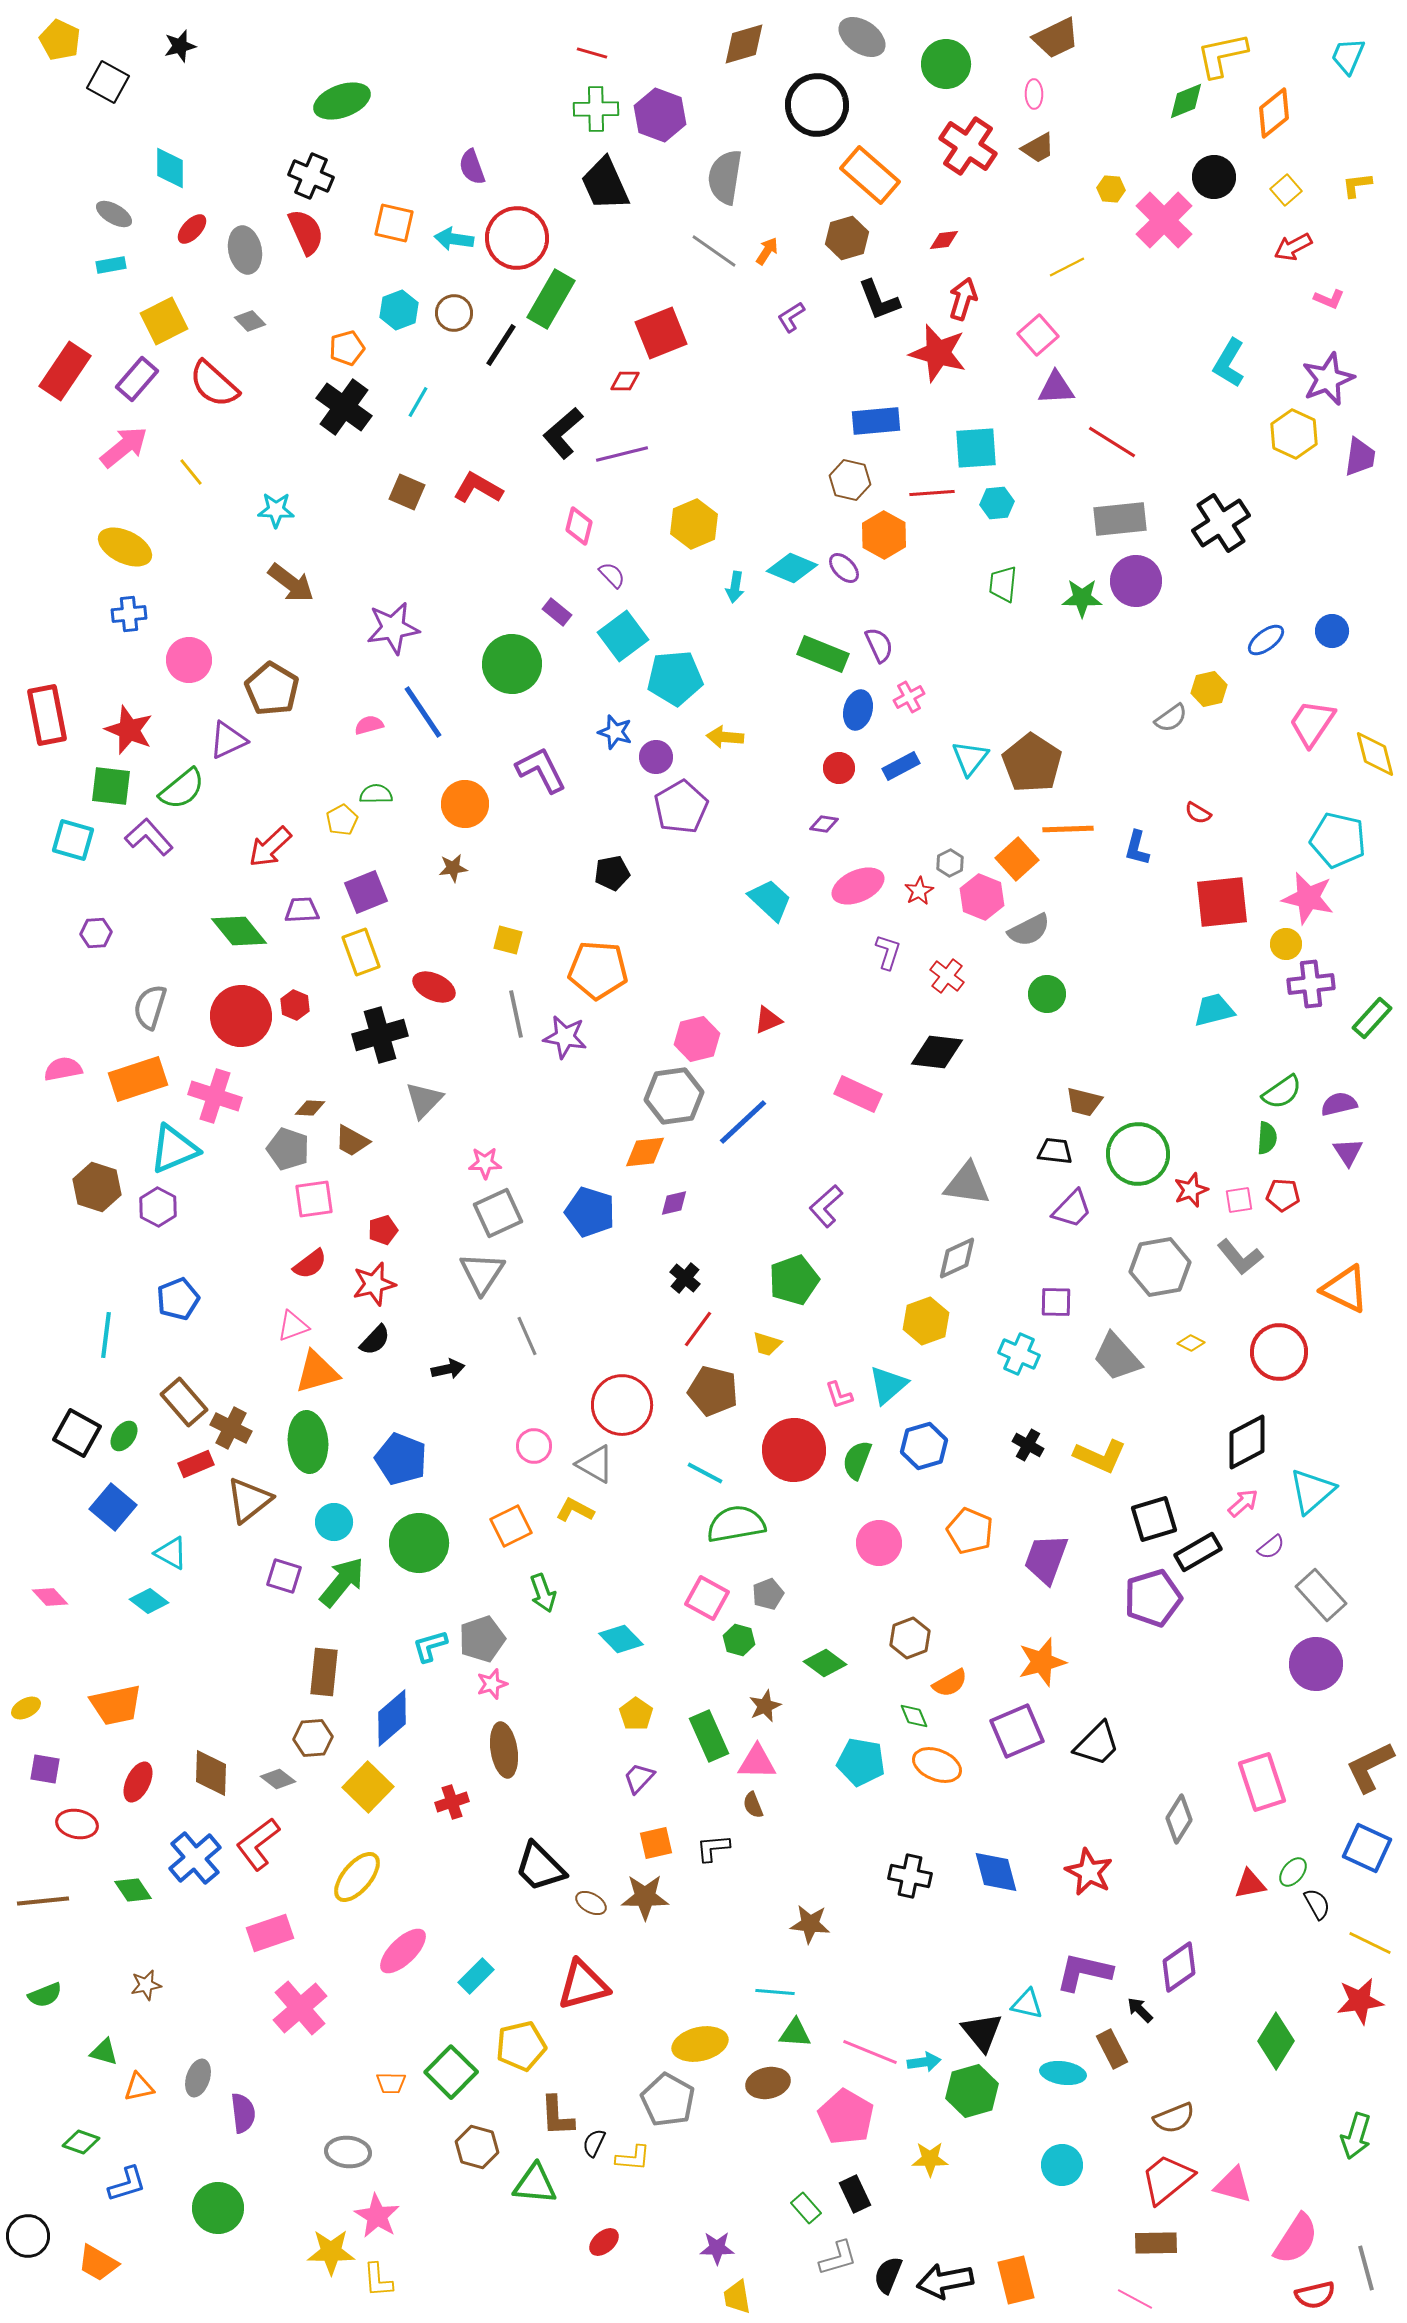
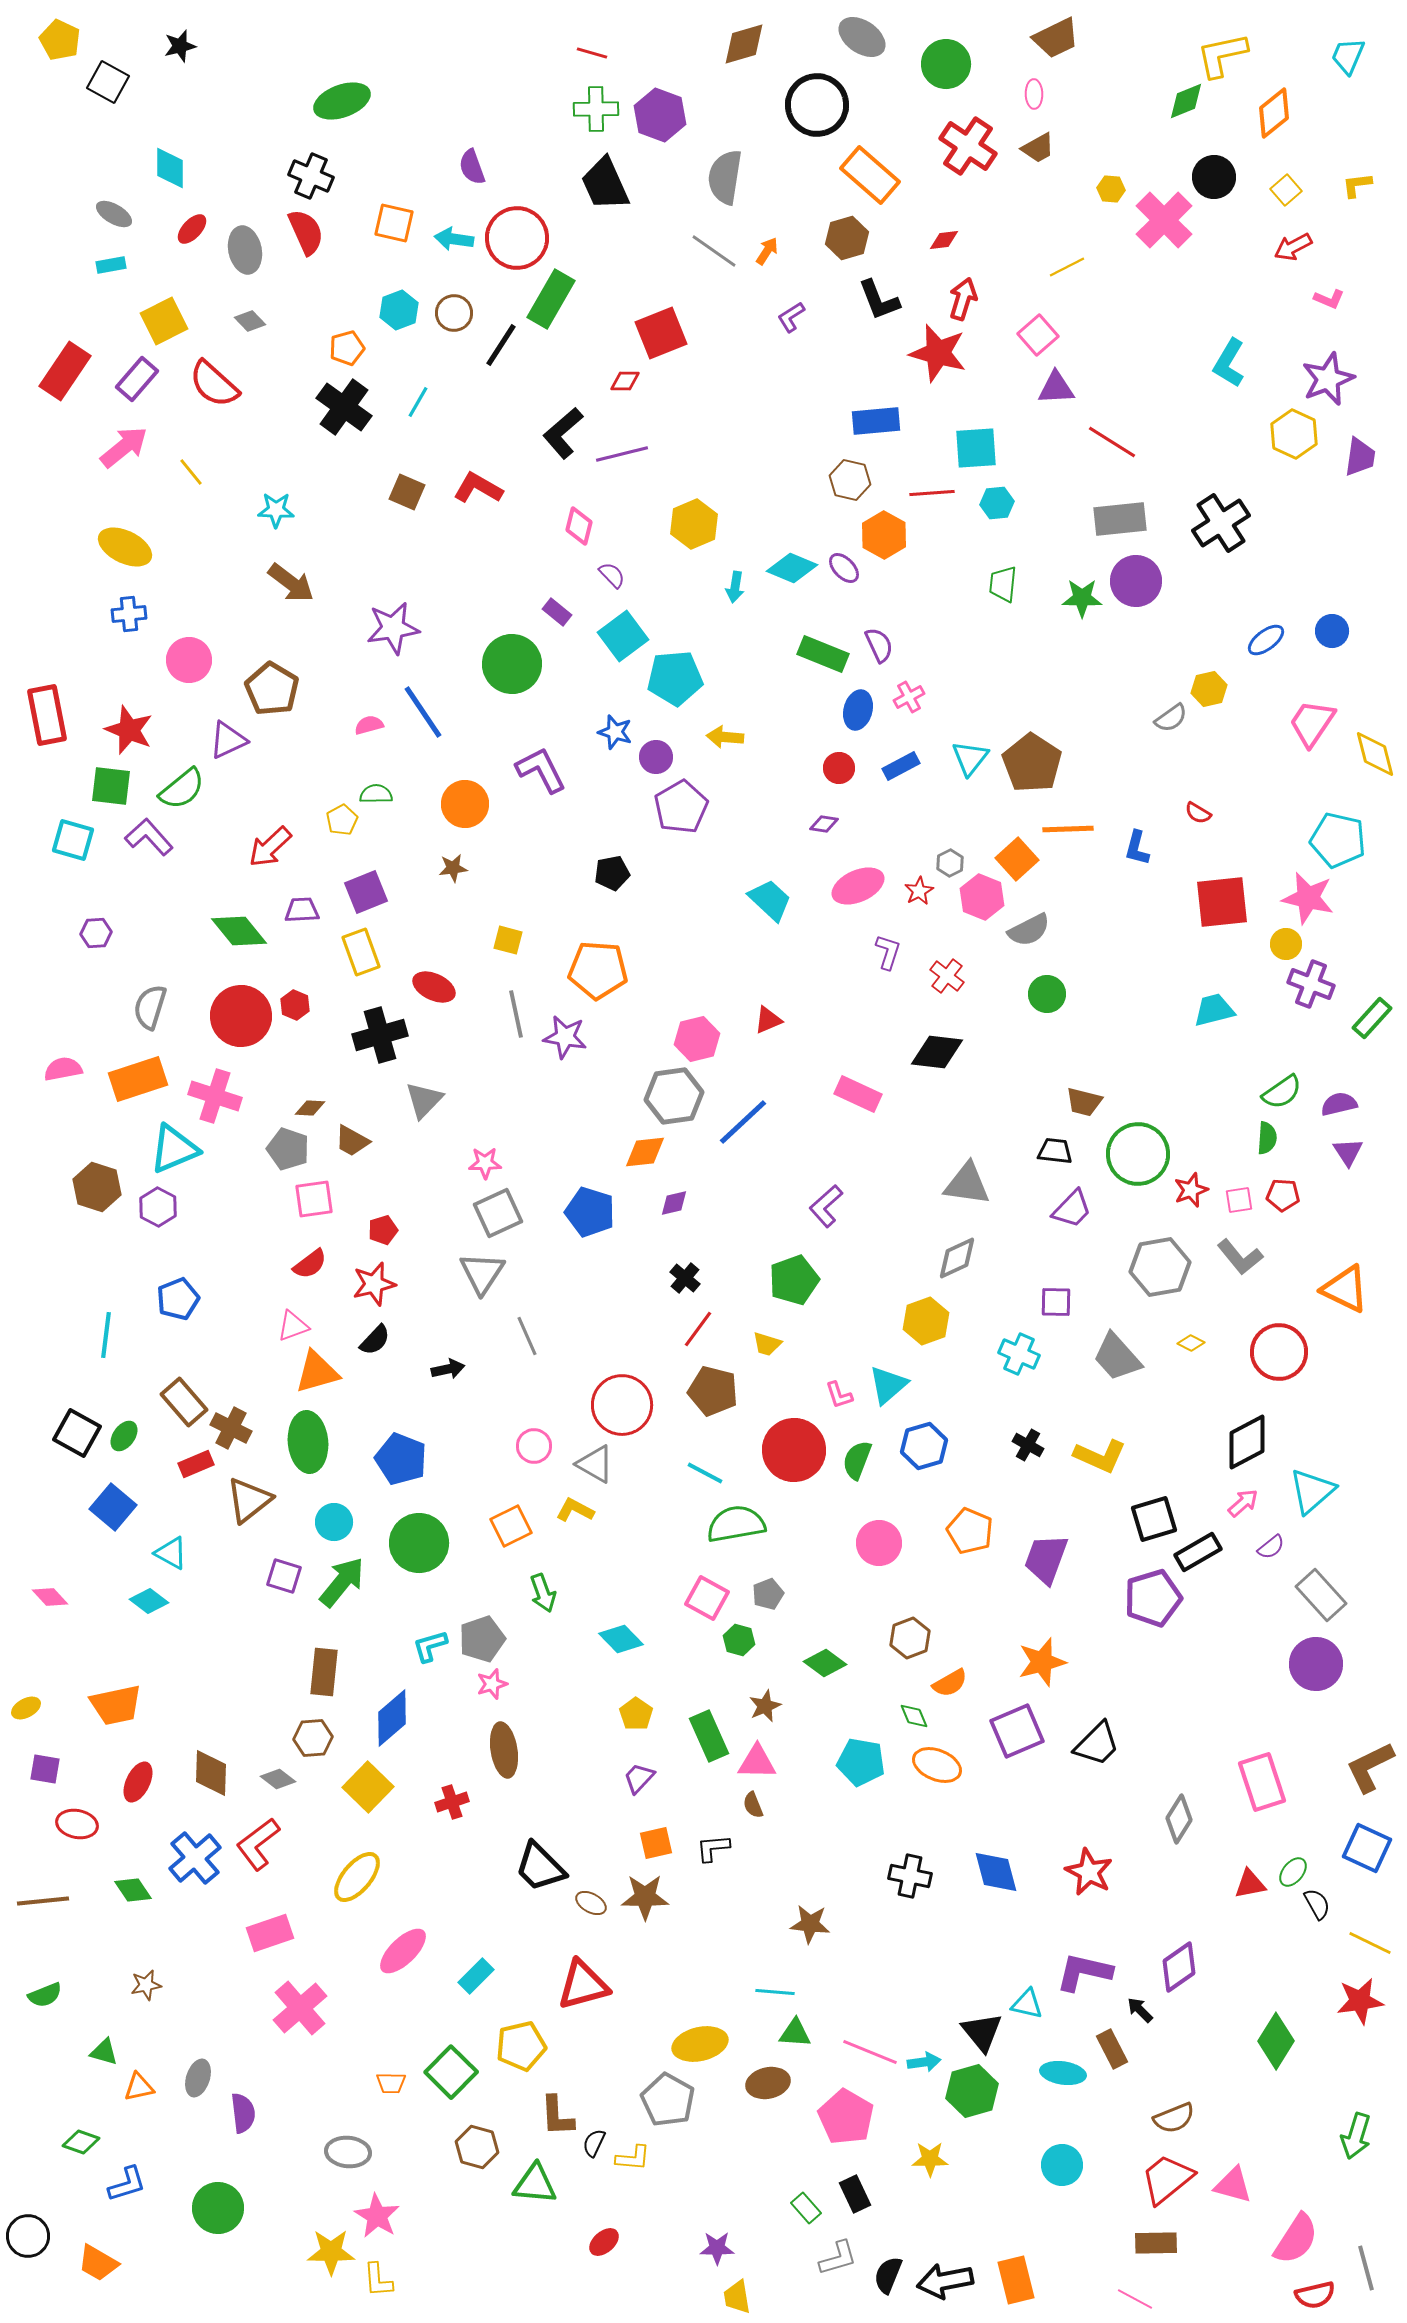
purple cross at (1311, 984): rotated 27 degrees clockwise
